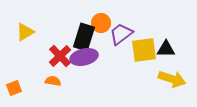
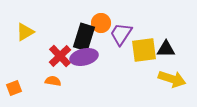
purple trapezoid: rotated 20 degrees counterclockwise
